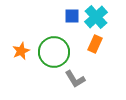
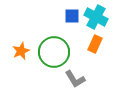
cyan cross: rotated 20 degrees counterclockwise
